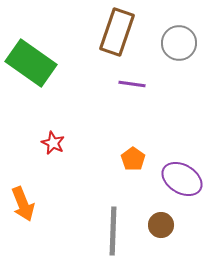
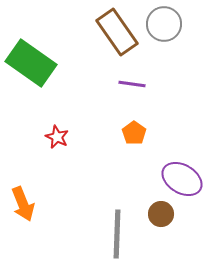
brown rectangle: rotated 54 degrees counterclockwise
gray circle: moved 15 px left, 19 px up
red star: moved 4 px right, 6 px up
orange pentagon: moved 1 px right, 26 px up
brown circle: moved 11 px up
gray line: moved 4 px right, 3 px down
